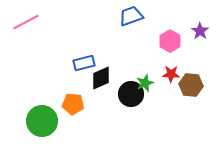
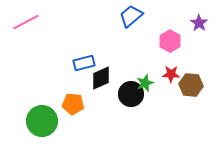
blue trapezoid: rotated 20 degrees counterclockwise
purple star: moved 1 px left, 8 px up
